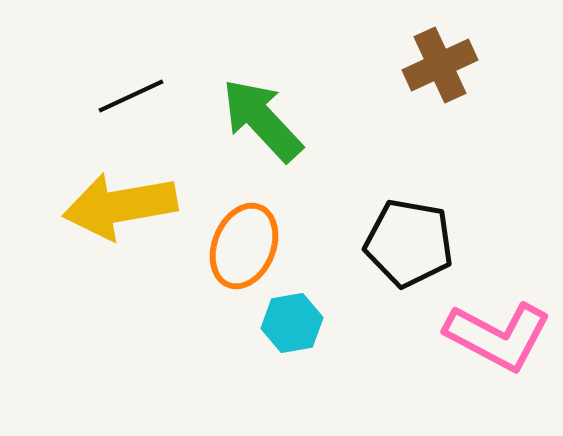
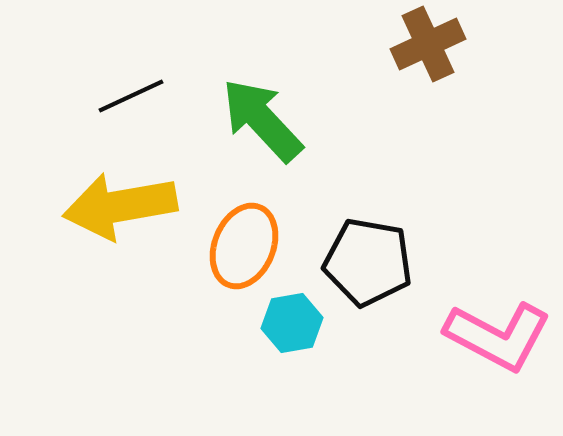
brown cross: moved 12 px left, 21 px up
black pentagon: moved 41 px left, 19 px down
